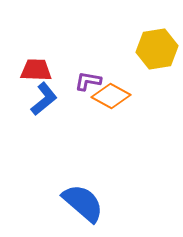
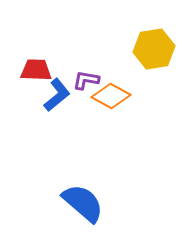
yellow hexagon: moved 3 px left
purple L-shape: moved 2 px left, 1 px up
blue L-shape: moved 13 px right, 4 px up
